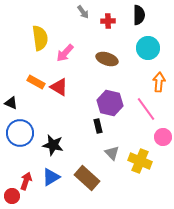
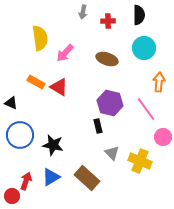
gray arrow: rotated 48 degrees clockwise
cyan circle: moved 4 px left
blue circle: moved 2 px down
